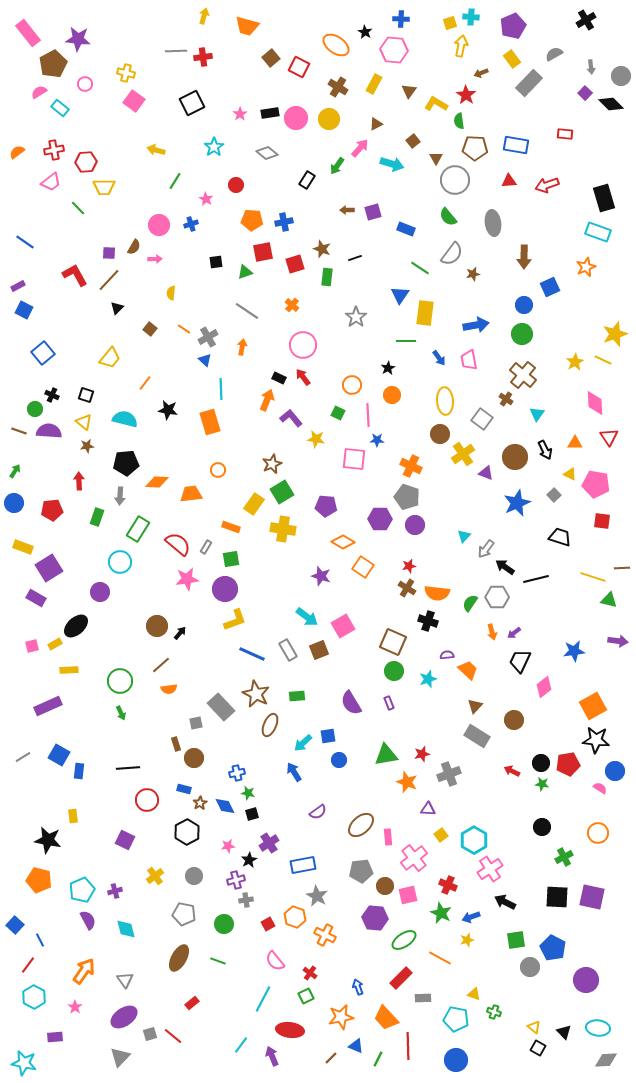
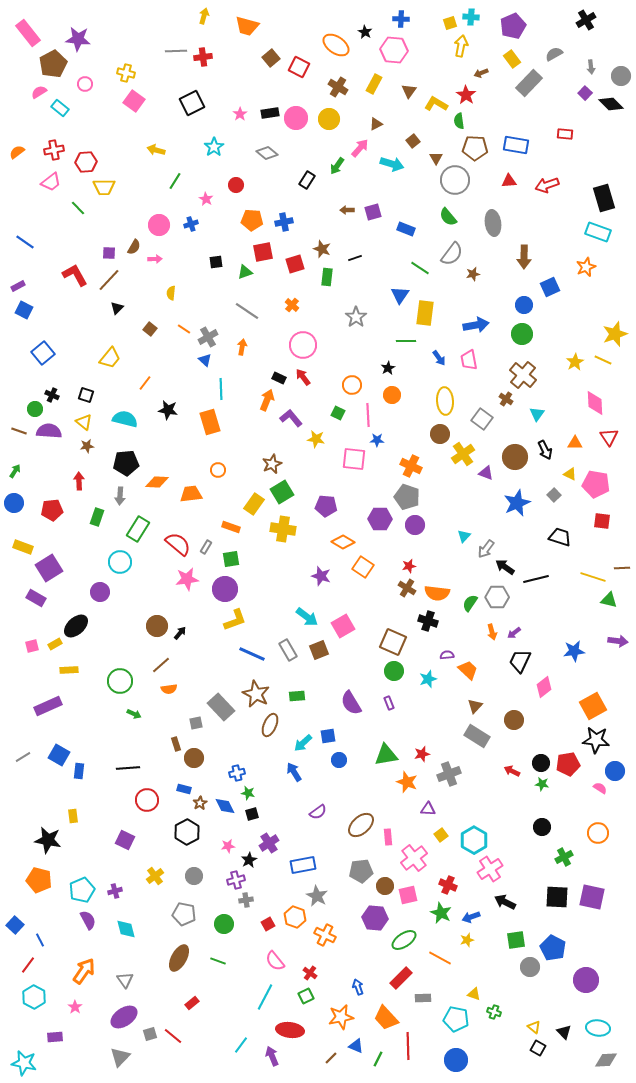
green arrow at (121, 713): moved 13 px right, 1 px down; rotated 40 degrees counterclockwise
cyan line at (263, 999): moved 2 px right, 2 px up
